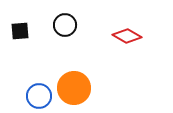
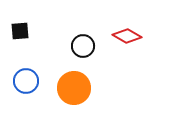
black circle: moved 18 px right, 21 px down
blue circle: moved 13 px left, 15 px up
